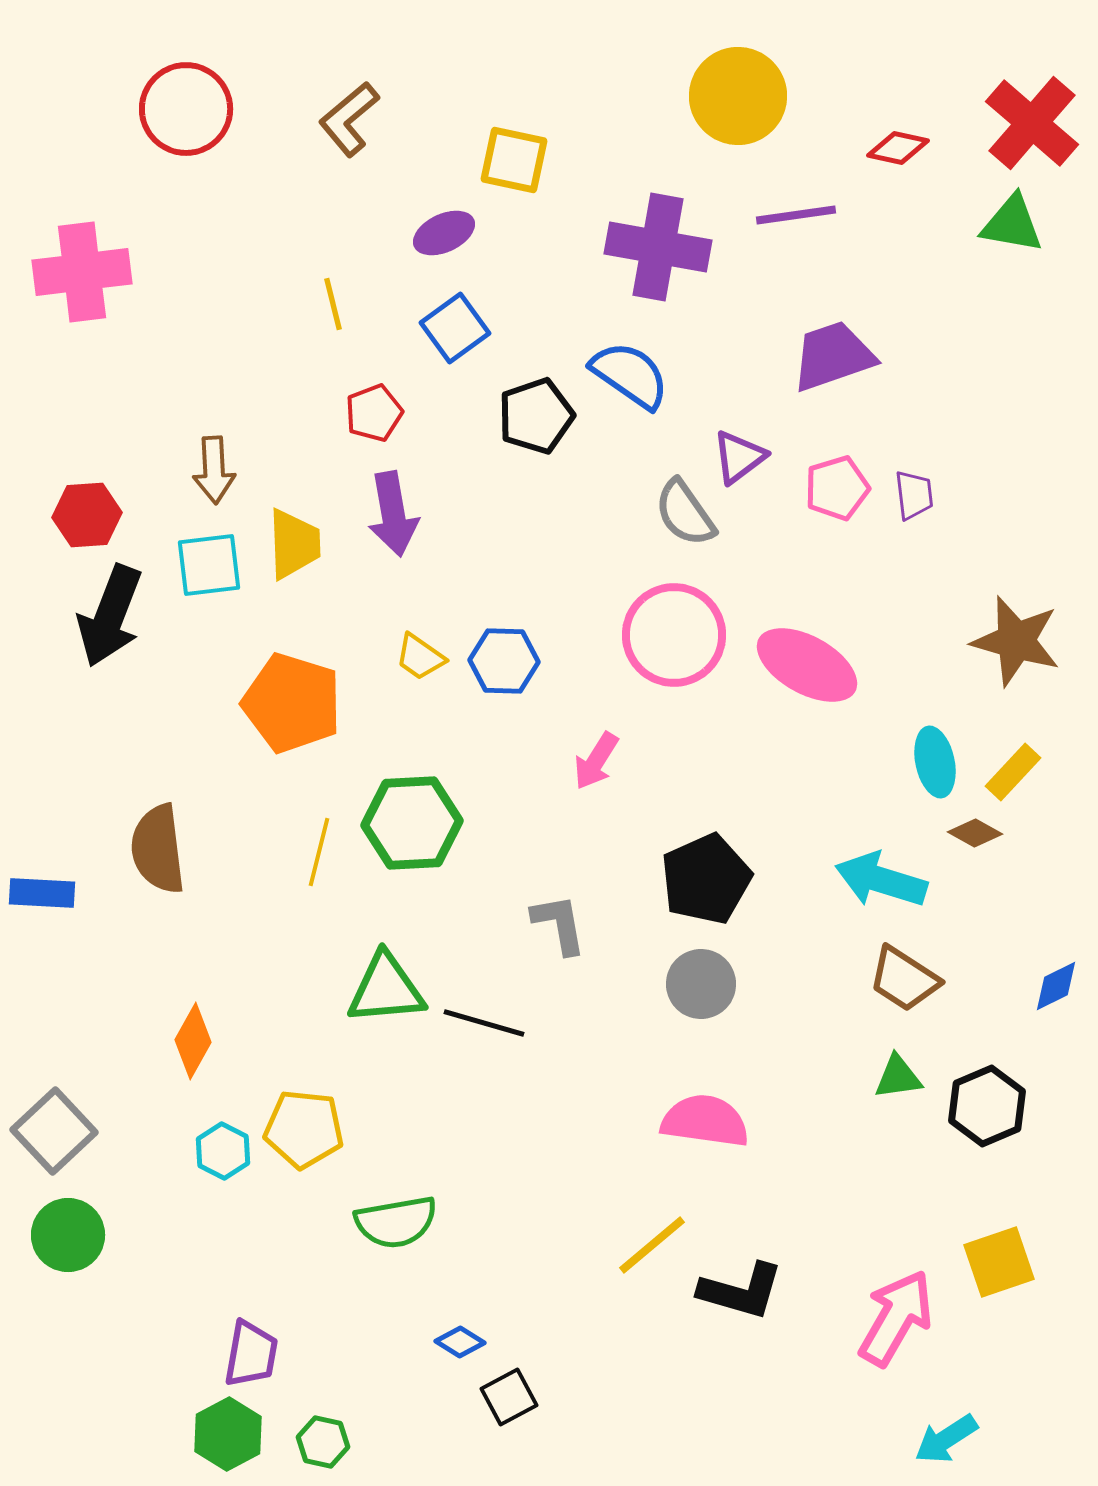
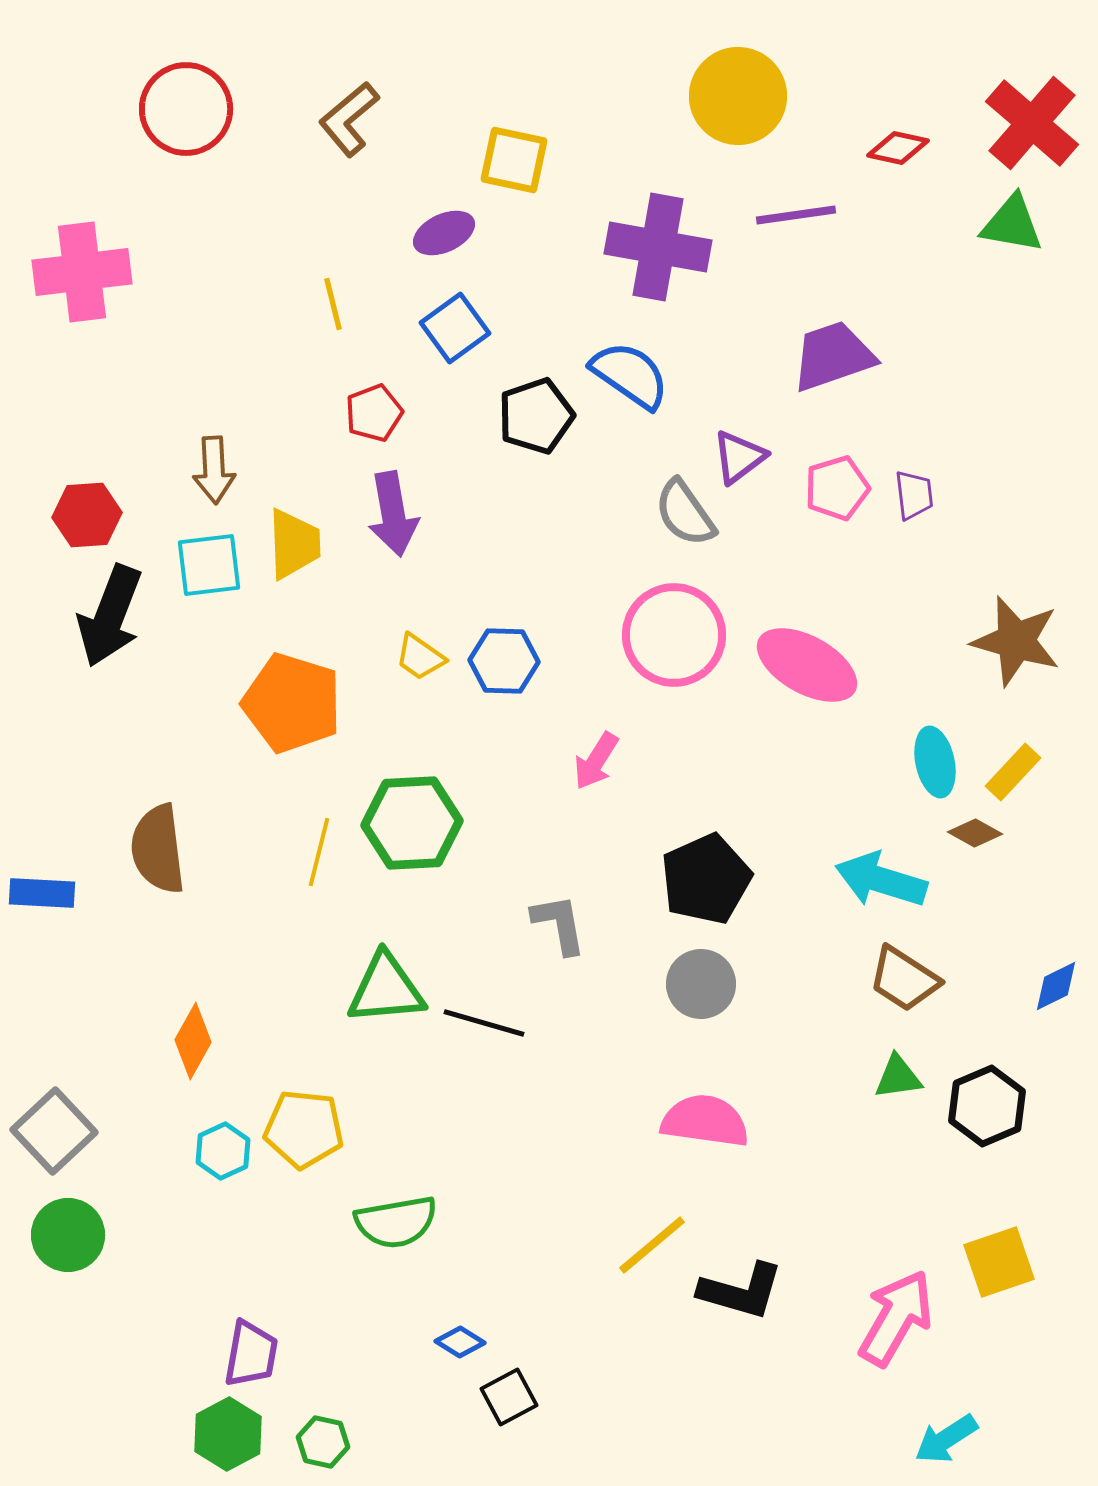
cyan hexagon at (223, 1151): rotated 8 degrees clockwise
